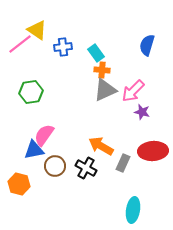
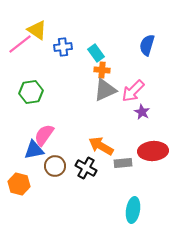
purple star: rotated 14 degrees clockwise
gray rectangle: rotated 60 degrees clockwise
